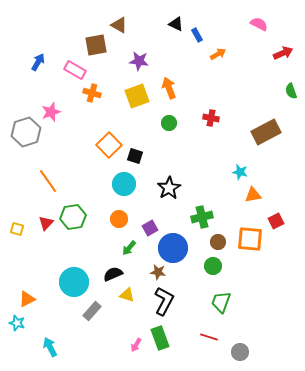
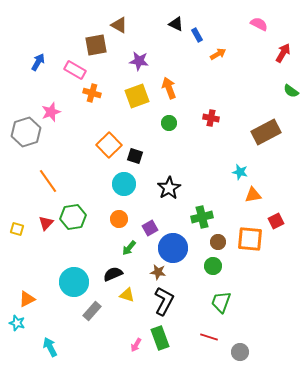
red arrow at (283, 53): rotated 36 degrees counterclockwise
green semicircle at (291, 91): rotated 35 degrees counterclockwise
